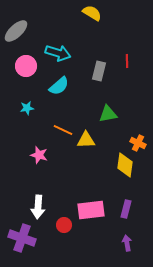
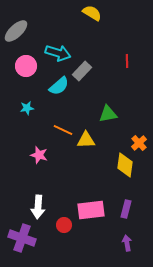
gray rectangle: moved 17 px left; rotated 30 degrees clockwise
orange cross: moved 1 px right; rotated 21 degrees clockwise
